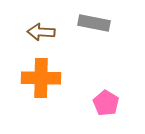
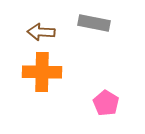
orange cross: moved 1 px right, 6 px up
